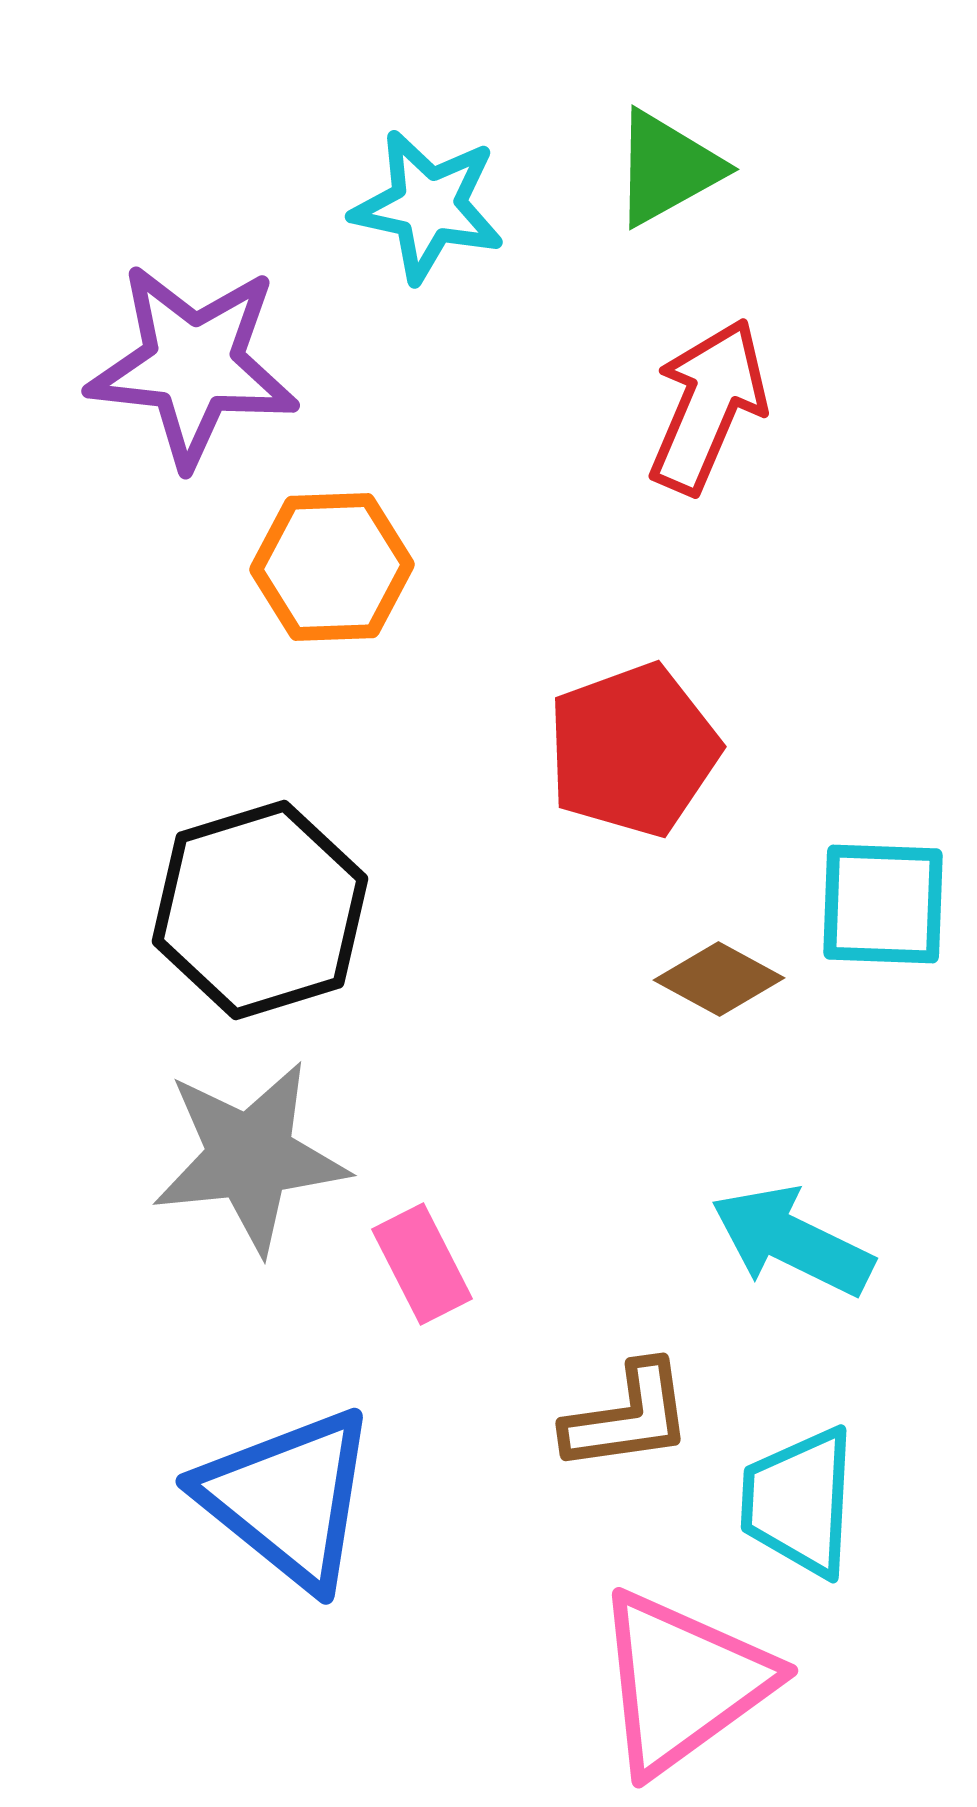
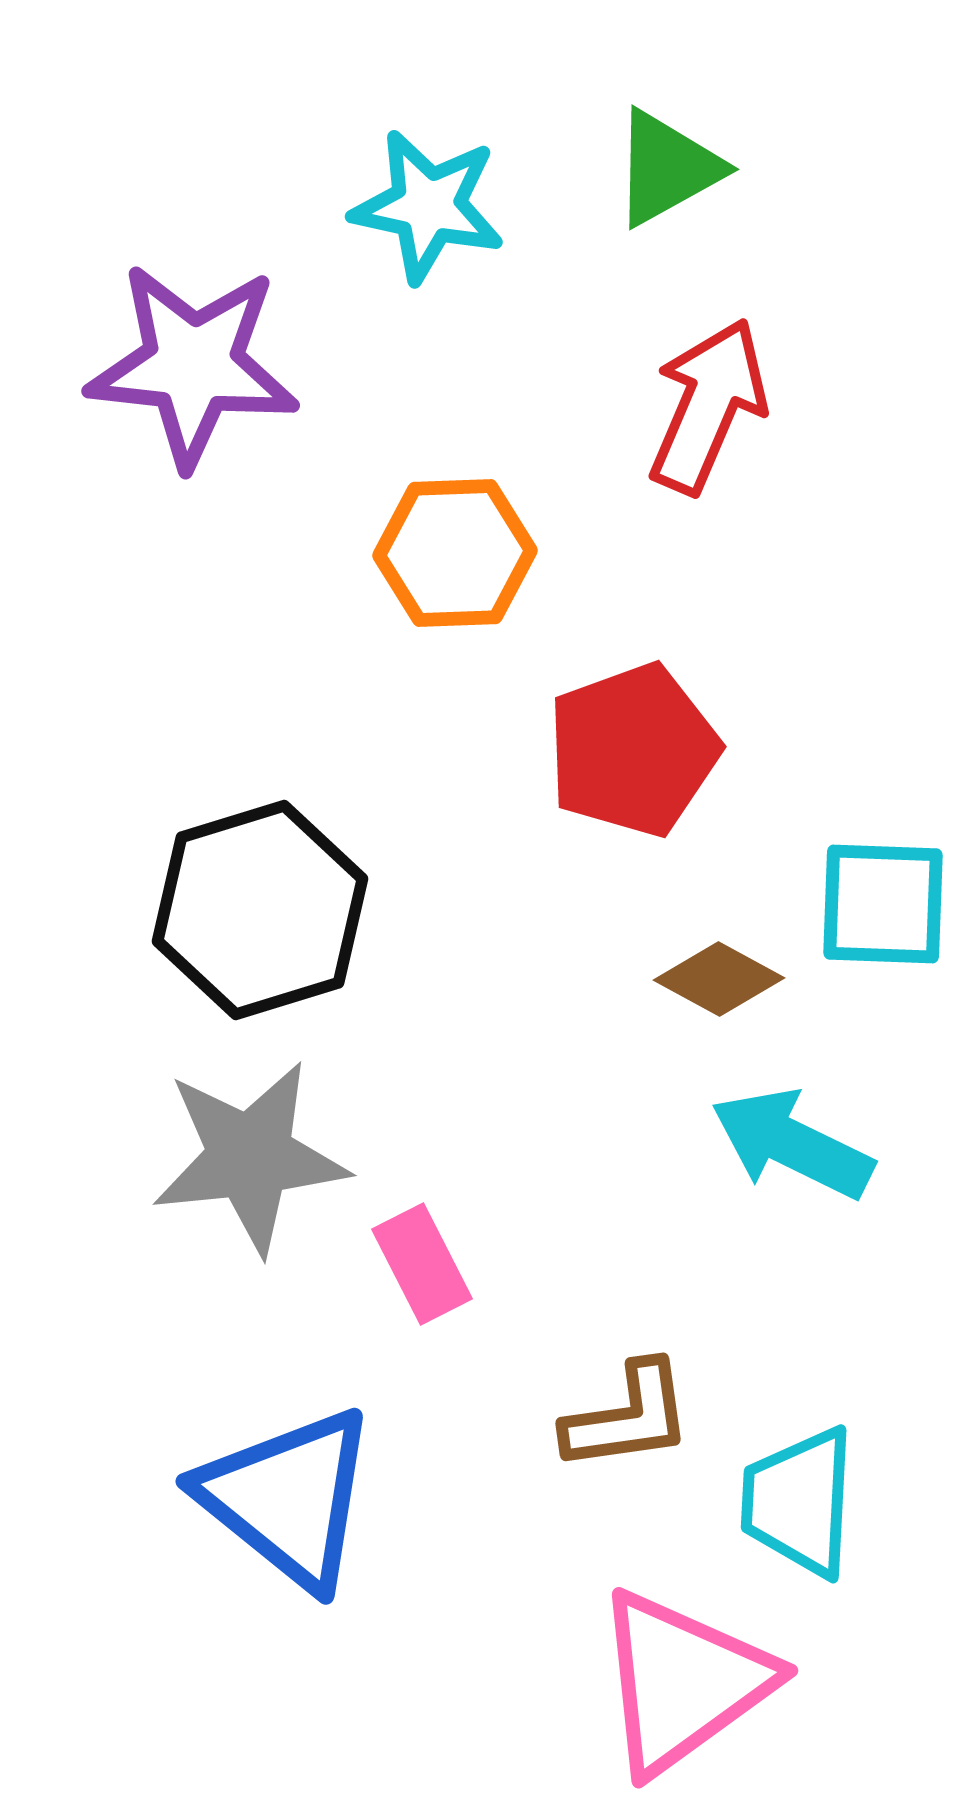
orange hexagon: moved 123 px right, 14 px up
cyan arrow: moved 97 px up
